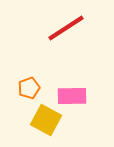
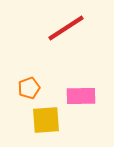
pink rectangle: moved 9 px right
yellow square: rotated 32 degrees counterclockwise
